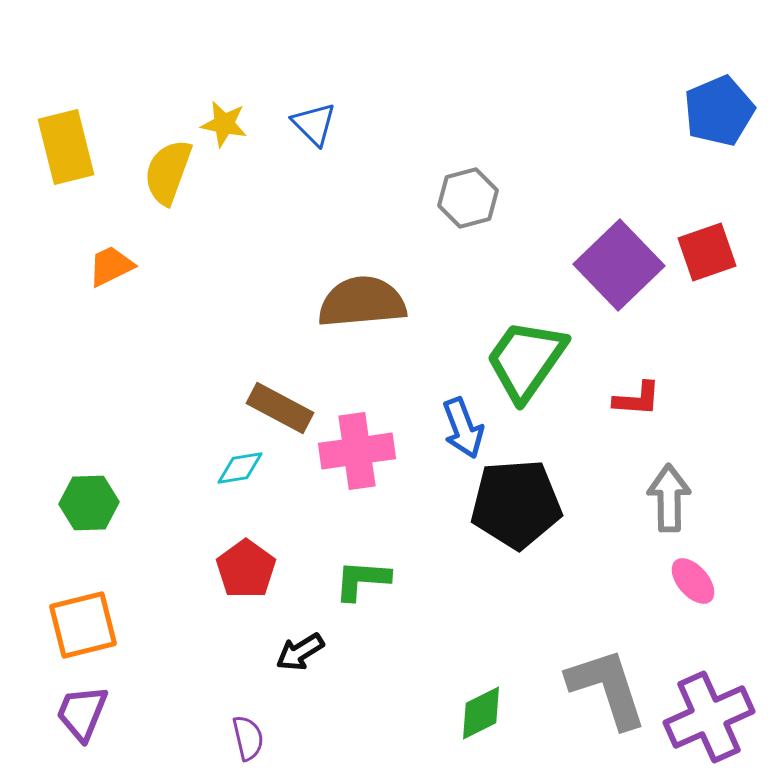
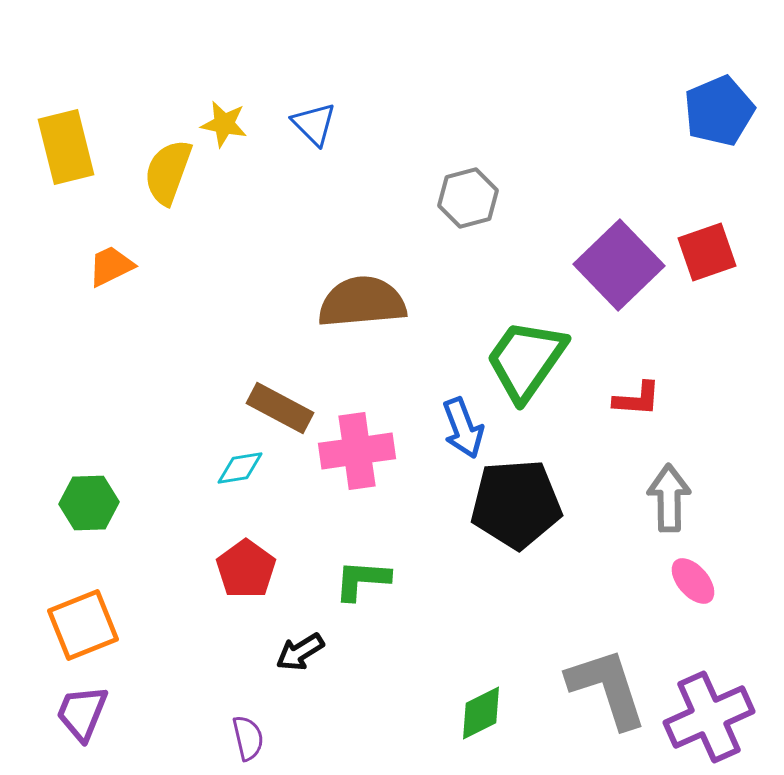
orange square: rotated 8 degrees counterclockwise
